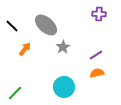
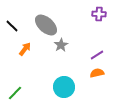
gray star: moved 2 px left, 2 px up
purple line: moved 1 px right
